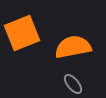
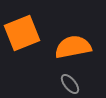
gray ellipse: moved 3 px left
